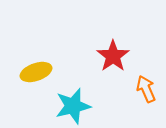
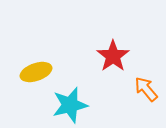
orange arrow: rotated 16 degrees counterclockwise
cyan star: moved 3 px left, 1 px up
